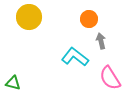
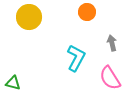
orange circle: moved 2 px left, 7 px up
gray arrow: moved 11 px right, 2 px down
cyan L-shape: moved 1 px right, 1 px down; rotated 80 degrees clockwise
